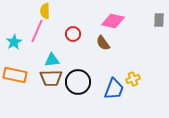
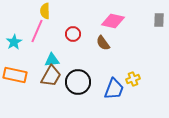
brown trapezoid: moved 2 px up; rotated 60 degrees counterclockwise
